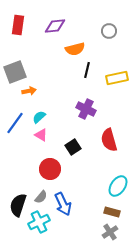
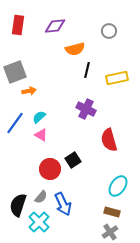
black square: moved 13 px down
cyan cross: rotated 20 degrees counterclockwise
